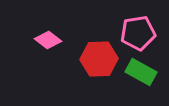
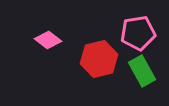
red hexagon: rotated 12 degrees counterclockwise
green rectangle: moved 1 px right, 1 px up; rotated 32 degrees clockwise
